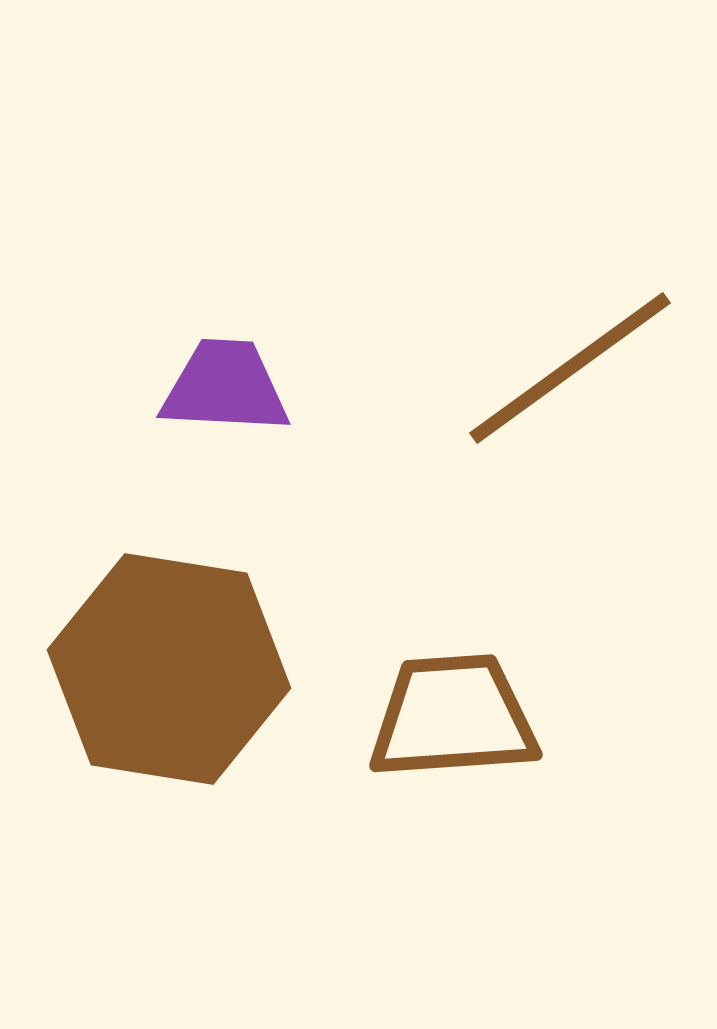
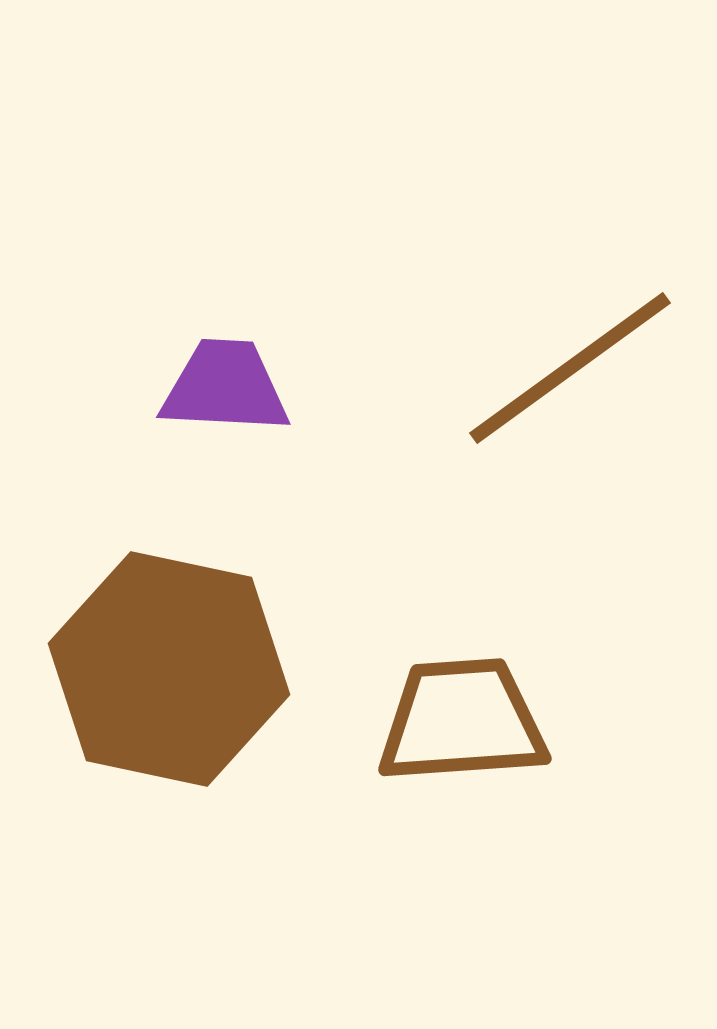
brown hexagon: rotated 3 degrees clockwise
brown trapezoid: moved 9 px right, 4 px down
